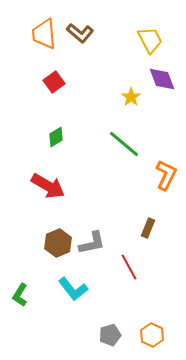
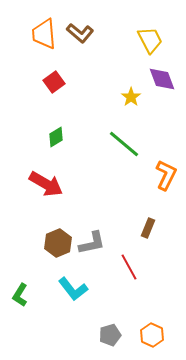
red arrow: moved 2 px left, 2 px up
